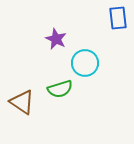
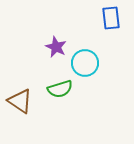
blue rectangle: moved 7 px left
purple star: moved 8 px down
brown triangle: moved 2 px left, 1 px up
